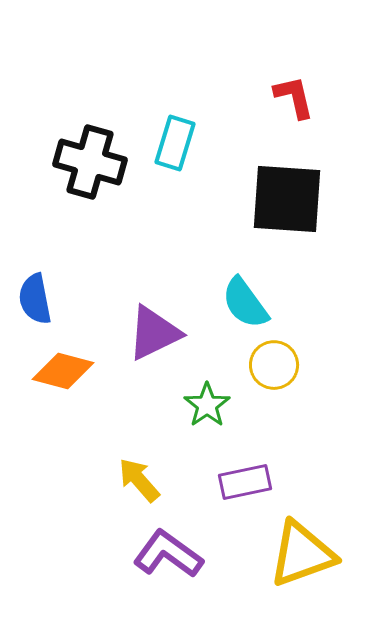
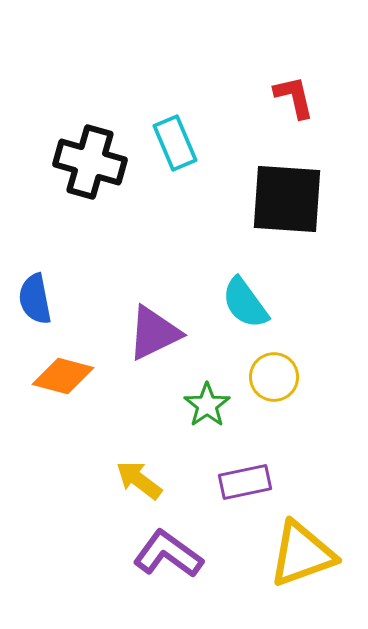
cyan rectangle: rotated 40 degrees counterclockwise
yellow circle: moved 12 px down
orange diamond: moved 5 px down
yellow arrow: rotated 12 degrees counterclockwise
